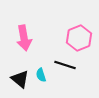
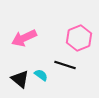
pink arrow: rotated 75 degrees clockwise
cyan semicircle: rotated 144 degrees clockwise
